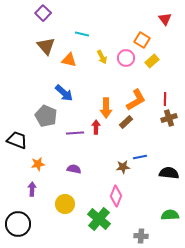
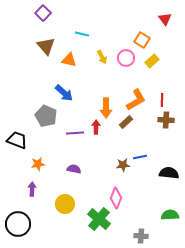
red line: moved 3 px left, 1 px down
brown cross: moved 3 px left, 2 px down; rotated 21 degrees clockwise
brown star: moved 2 px up
pink diamond: moved 2 px down
